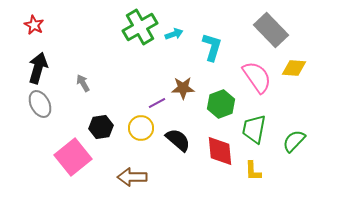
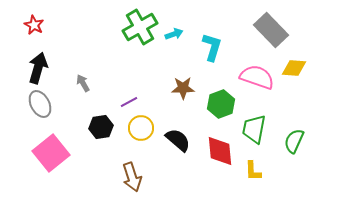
pink semicircle: rotated 36 degrees counterclockwise
purple line: moved 28 px left, 1 px up
green semicircle: rotated 20 degrees counterclockwise
pink square: moved 22 px left, 4 px up
brown arrow: rotated 108 degrees counterclockwise
